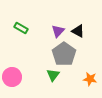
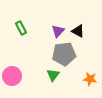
green rectangle: rotated 32 degrees clockwise
gray pentagon: rotated 30 degrees clockwise
pink circle: moved 1 px up
